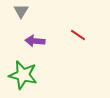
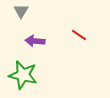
red line: moved 1 px right
